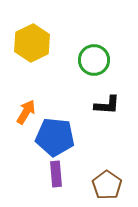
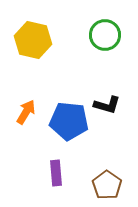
yellow hexagon: moved 1 px right, 3 px up; rotated 21 degrees counterclockwise
green circle: moved 11 px right, 25 px up
black L-shape: rotated 12 degrees clockwise
blue pentagon: moved 14 px right, 16 px up
purple rectangle: moved 1 px up
